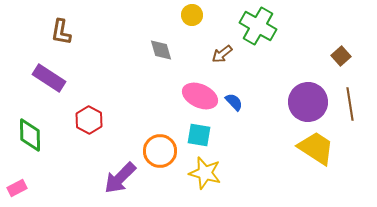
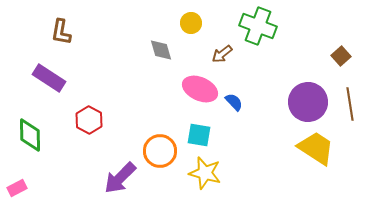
yellow circle: moved 1 px left, 8 px down
green cross: rotated 9 degrees counterclockwise
pink ellipse: moved 7 px up
